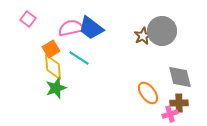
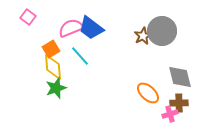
pink square: moved 2 px up
pink semicircle: rotated 10 degrees counterclockwise
cyan line: moved 1 px right, 2 px up; rotated 15 degrees clockwise
orange ellipse: rotated 10 degrees counterclockwise
